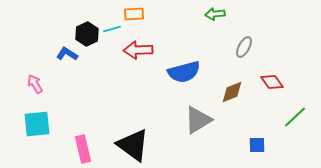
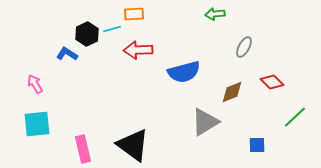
red diamond: rotated 10 degrees counterclockwise
gray triangle: moved 7 px right, 2 px down
